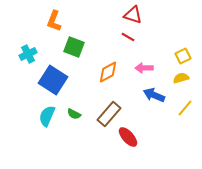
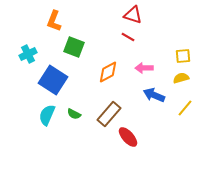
yellow square: rotated 21 degrees clockwise
cyan semicircle: moved 1 px up
